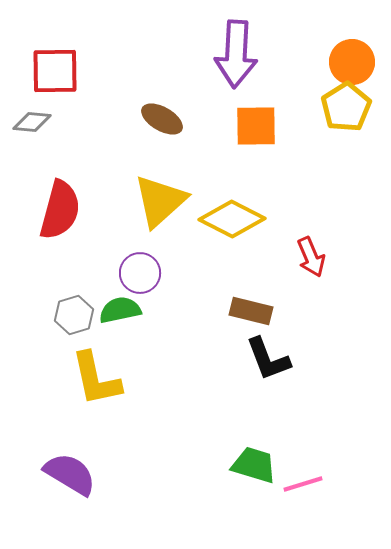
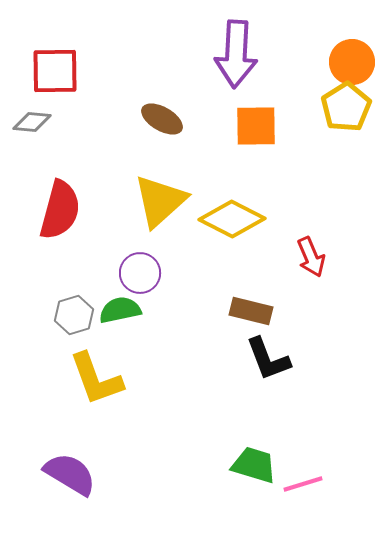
yellow L-shape: rotated 8 degrees counterclockwise
